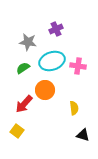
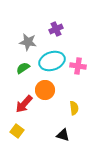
black triangle: moved 20 px left
